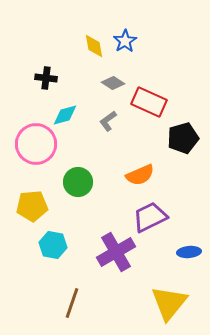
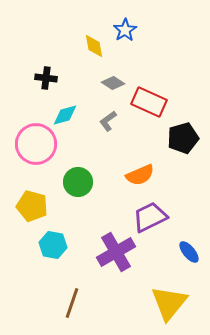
blue star: moved 11 px up
yellow pentagon: rotated 20 degrees clockwise
blue ellipse: rotated 55 degrees clockwise
